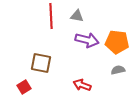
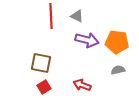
gray triangle: rotated 16 degrees clockwise
red square: moved 20 px right
